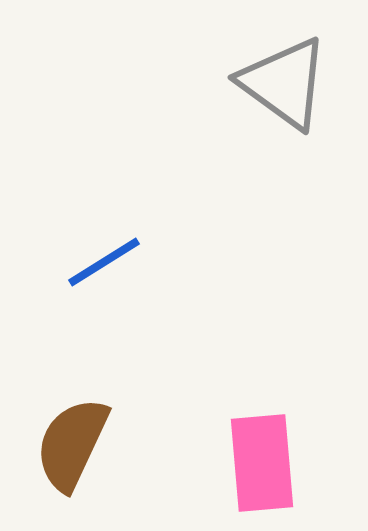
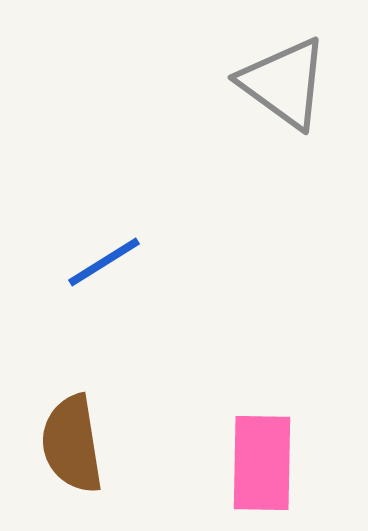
brown semicircle: rotated 34 degrees counterclockwise
pink rectangle: rotated 6 degrees clockwise
